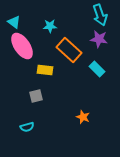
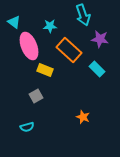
cyan arrow: moved 17 px left
purple star: moved 1 px right
pink ellipse: moved 7 px right; rotated 12 degrees clockwise
yellow rectangle: rotated 14 degrees clockwise
gray square: rotated 16 degrees counterclockwise
